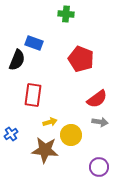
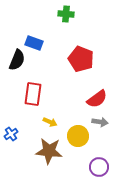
red rectangle: moved 1 px up
yellow arrow: rotated 40 degrees clockwise
yellow circle: moved 7 px right, 1 px down
brown star: moved 4 px right, 1 px down
